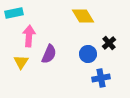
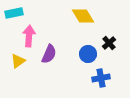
yellow triangle: moved 3 px left, 1 px up; rotated 21 degrees clockwise
